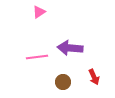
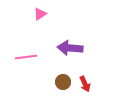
pink triangle: moved 1 px right, 2 px down
pink line: moved 11 px left
red arrow: moved 9 px left, 7 px down
